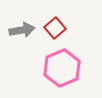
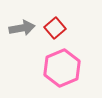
gray arrow: moved 2 px up
